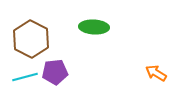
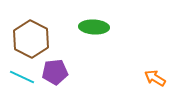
orange arrow: moved 1 px left, 5 px down
cyan line: moved 3 px left; rotated 40 degrees clockwise
